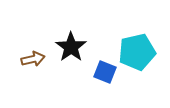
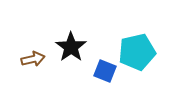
blue square: moved 1 px up
